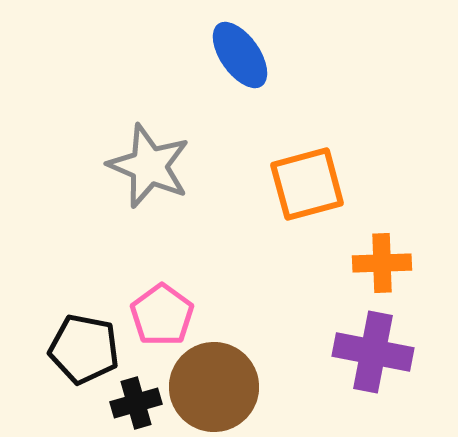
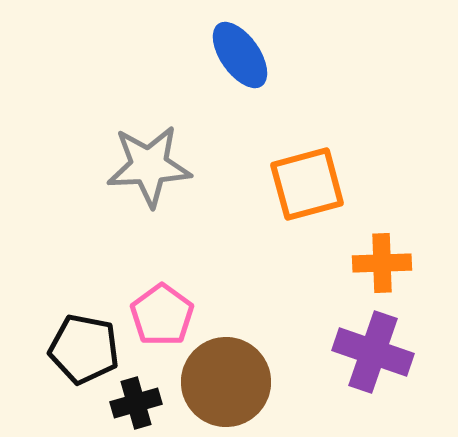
gray star: rotated 26 degrees counterclockwise
purple cross: rotated 8 degrees clockwise
brown circle: moved 12 px right, 5 px up
